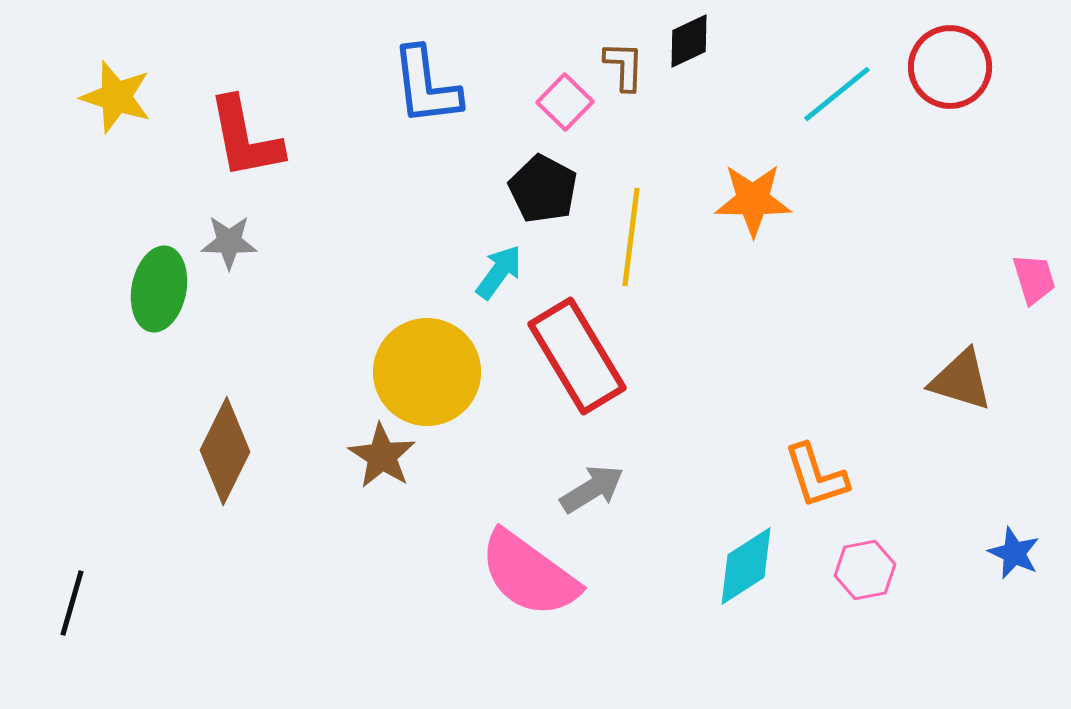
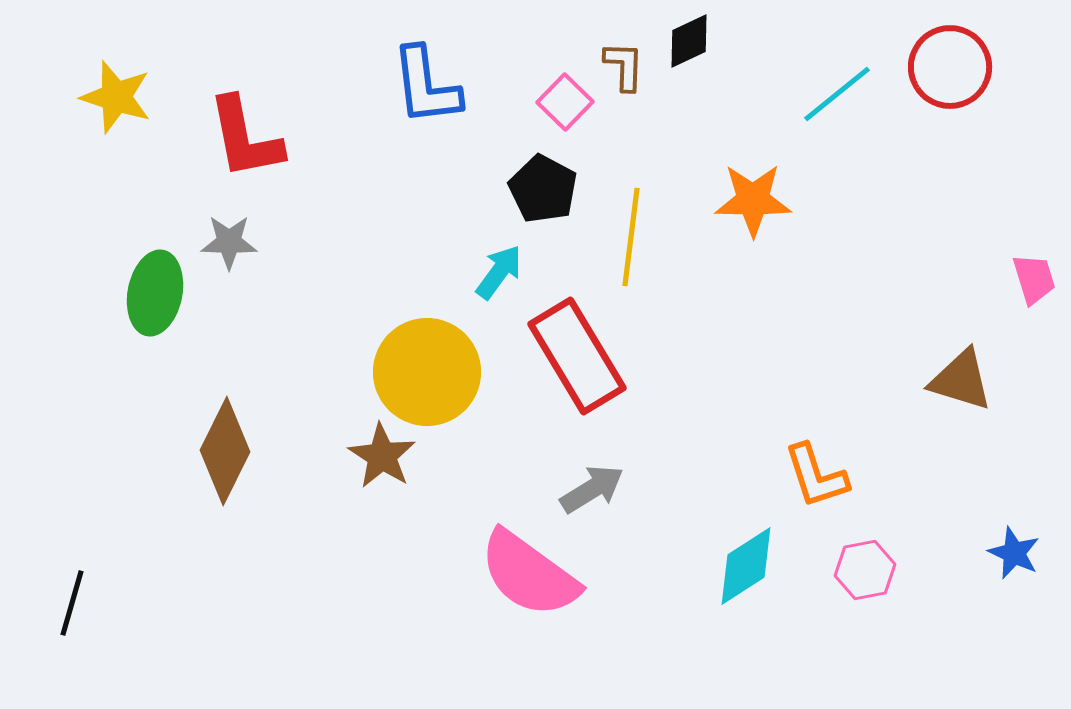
green ellipse: moved 4 px left, 4 px down
